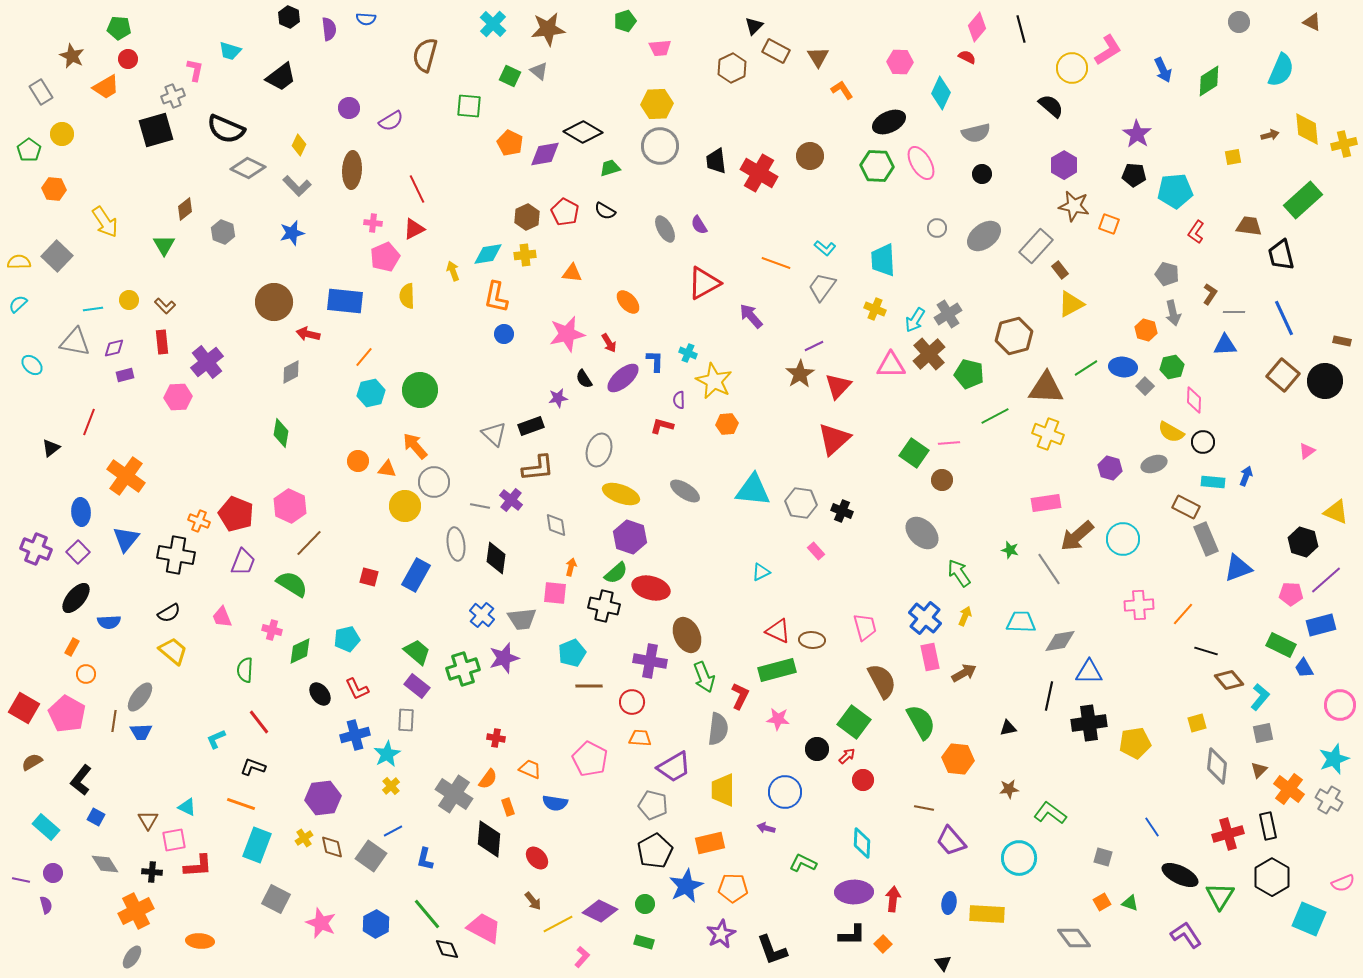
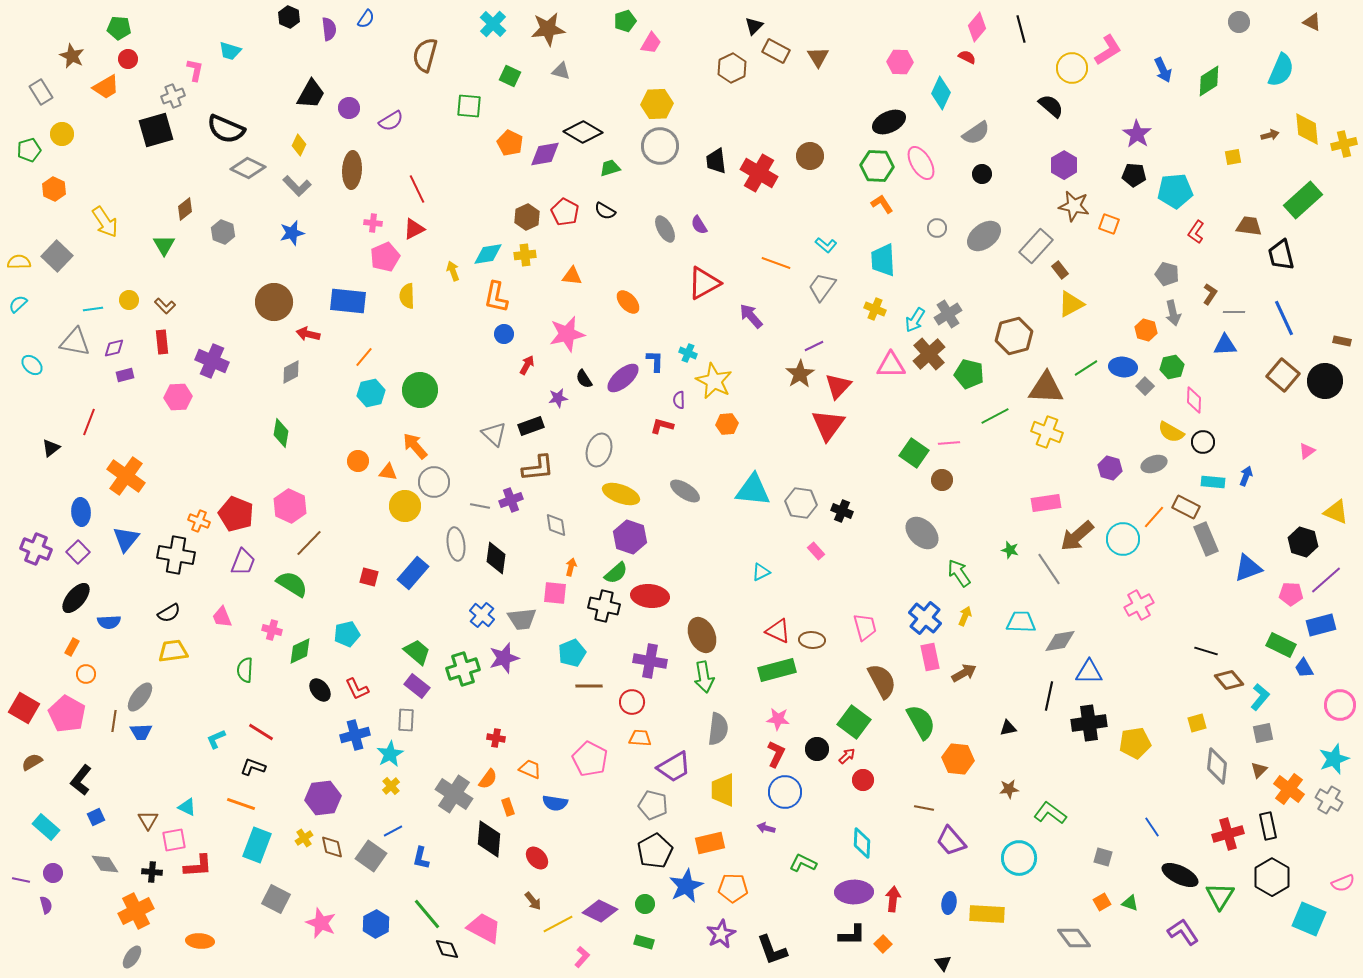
blue semicircle at (366, 19): rotated 60 degrees counterclockwise
pink trapezoid at (660, 48): moved 9 px left, 5 px up; rotated 55 degrees counterclockwise
gray triangle at (539, 71): moved 22 px right; rotated 24 degrees counterclockwise
black trapezoid at (281, 77): moved 30 px right, 17 px down; rotated 24 degrees counterclockwise
orange L-shape at (842, 90): moved 40 px right, 114 px down
gray semicircle at (976, 133): rotated 20 degrees counterclockwise
green pentagon at (29, 150): rotated 20 degrees clockwise
orange hexagon at (54, 189): rotated 20 degrees clockwise
cyan L-shape at (825, 248): moved 1 px right, 3 px up
orange triangle at (572, 273): moved 3 px down
blue rectangle at (345, 301): moved 3 px right
red arrow at (609, 343): moved 82 px left, 22 px down; rotated 120 degrees counterclockwise
purple cross at (207, 362): moved 5 px right, 1 px up; rotated 28 degrees counterclockwise
yellow cross at (1048, 434): moved 1 px left, 2 px up
red triangle at (834, 439): moved 6 px left, 14 px up; rotated 12 degrees counterclockwise
orange triangle at (387, 469): moved 1 px right, 3 px down
purple cross at (511, 500): rotated 30 degrees clockwise
blue triangle at (1238, 568): moved 10 px right
blue rectangle at (416, 575): moved 3 px left, 2 px up; rotated 12 degrees clockwise
red ellipse at (651, 588): moved 1 px left, 8 px down; rotated 9 degrees counterclockwise
pink cross at (1139, 605): rotated 24 degrees counterclockwise
orange line at (1183, 614): moved 29 px left, 97 px up
brown ellipse at (687, 635): moved 15 px right
cyan pentagon at (347, 639): moved 5 px up
yellow trapezoid at (173, 651): rotated 48 degrees counterclockwise
green arrow at (704, 677): rotated 12 degrees clockwise
black ellipse at (320, 694): moved 4 px up
red L-shape at (740, 696): moved 36 px right, 58 px down
red line at (259, 722): moved 2 px right, 10 px down; rotated 20 degrees counterclockwise
cyan star at (387, 754): moved 3 px right
blue square at (96, 817): rotated 36 degrees clockwise
blue L-shape at (425, 859): moved 4 px left, 1 px up
purple L-shape at (1186, 935): moved 3 px left, 3 px up
